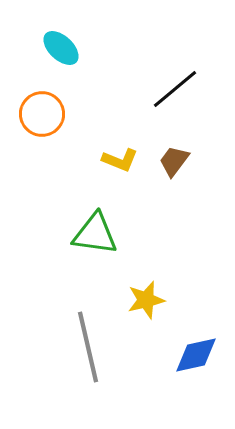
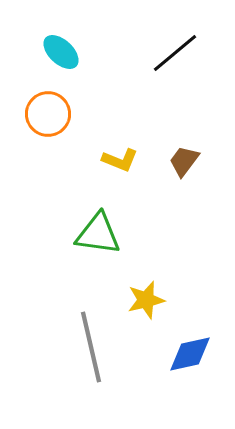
cyan ellipse: moved 4 px down
black line: moved 36 px up
orange circle: moved 6 px right
brown trapezoid: moved 10 px right
green triangle: moved 3 px right
gray line: moved 3 px right
blue diamond: moved 6 px left, 1 px up
